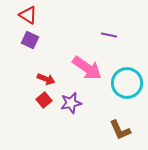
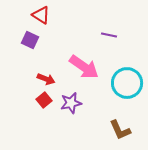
red triangle: moved 13 px right
pink arrow: moved 3 px left, 1 px up
